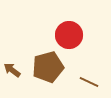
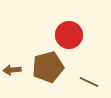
brown arrow: rotated 42 degrees counterclockwise
